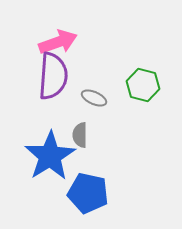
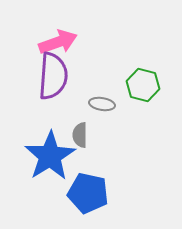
gray ellipse: moved 8 px right, 6 px down; rotated 15 degrees counterclockwise
